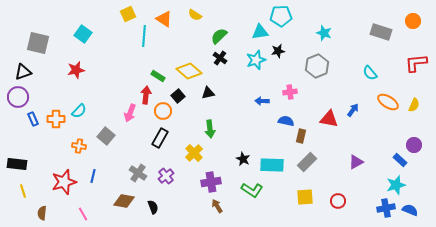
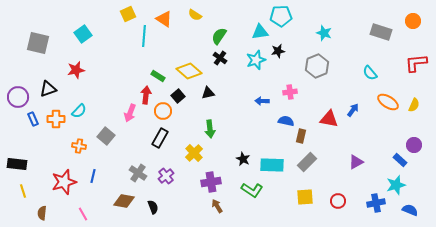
cyan square at (83, 34): rotated 18 degrees clockwise
green semicircle at (219, 36): rotated 12 degrees counterclockwise
black triangle at (23, 72): moved 25 px right, 17 px down
blue cross at (386, 208): moved 10 px left, 5 px up
